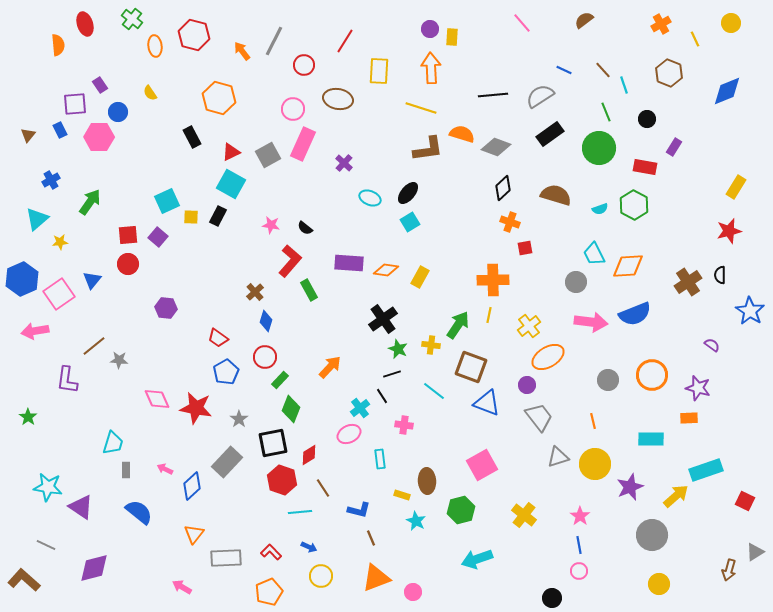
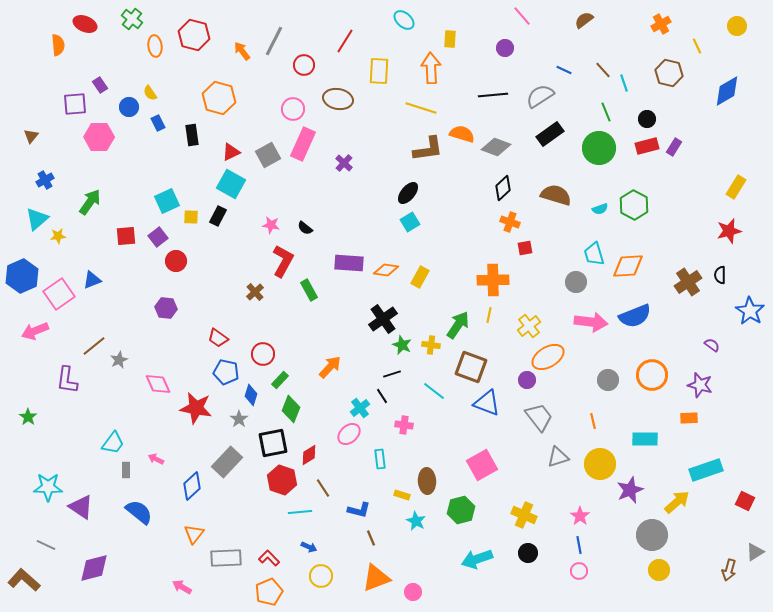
pink line at (522, 23): moved 7 px up
yellow circle at (731, 23): moved 6 px right, 3 px down
red ellipse at (85, 24): rotated 50 degrees counterclockwise
purple circle at (430, 29): moved 75 px right, 19 px down
yellow rectangle at (452, 37): moved 2 px left, 2 px down
yellow line at (695, 39): moved 2 px right, 7 px down
brown hexagon at (669, 73): rotated 8 degrees counterclockwise
cyan line at (624, 85): moved 2 px up
blue diamond at (727, 91): rotated 8 degrees counterclockwise
blue circle at (118, 112): moved 11 px right, 5 px up
blue rectangle at (60, 130): moved 98 px right, 7 px up
brown triangle at (28, 135): moved 3 px right, 1 px down
black rectangle at (192, 137): moved 2 px up; rotated 20 degrees clockwise
red rectangle at (645, 167): moved 2 px right, 21 px up; rotated 25 degrees counterclockwise
blue cross at (51, 180): moved 6 px left
cyan ellipse at (370, 198): moved 34 px right, 178 px up; rotated 20 degrees clockwise
red square at (128, 235): moved 2 px left, 1 px down
purple square at (158, 237): rotated 12 degrees clockwise
yellow star at (60, 242): moved 2 px left, 6 px up
cyan trapezoid at (594, 254): rotated 10 degrees clockwise
red L-shape at (290, 261): moved 7 px left; rotated 12 degrees counterclockwise
red circle at (128, 264): moved 48 px right, 3 px up
blue hexagon at (22, 279): moved 3 px up
blue triangle at (92, 280): rotated 30 degrees clockwise
blue semicircle at (635, 314): moved 2 px down
blue diamond at (266, 321): moved 15 px left, 74 px down
pink arrow at (35, 331): rotated 12 degrees counterclockwise
green star at (398, 349): moved 4 px right, 4 px up
red circle at (265, 357): moved 2 px left, 3 px up
gray star at (119, 360): rotated 30 degrees counterclockwise
blue pentagon at (226, 372): rotated 30 degrees counterclockwise
purple circle at (527, 385): moved 5 px up
purple star at (698, 388): moved 2 px right, 3 px up
pink diamond at (157, 399): moved 1 px right, 15 px up
pink ellipse at (349, 434): rotated 15 degrees counterclockwise
cyan rectangle at (651, 439): moved 6 px left
cyan trapezoid at (113, 443): rotated 20 degrees clockwise
yellow circle at (595, 464): moved 5 px right
pink arrow at (165, 469): moved 9 px left, 10 px up
cyan star at (48, 487): rotated 8 degrees counterclockwise
purple star at (630, 487): moved 3 px down
yellow arrow at (676, 496): moved 1 px right, 6 px down
yellow cross at (524, 515): rotated 15 degrees counterclockwise
red L-shape at (271, 552): moved 2 px left, 6 px down
yellow circle at (659, 584): moved 14 px up
black circle at (552, 598): moved 24 px left, 45 px up
